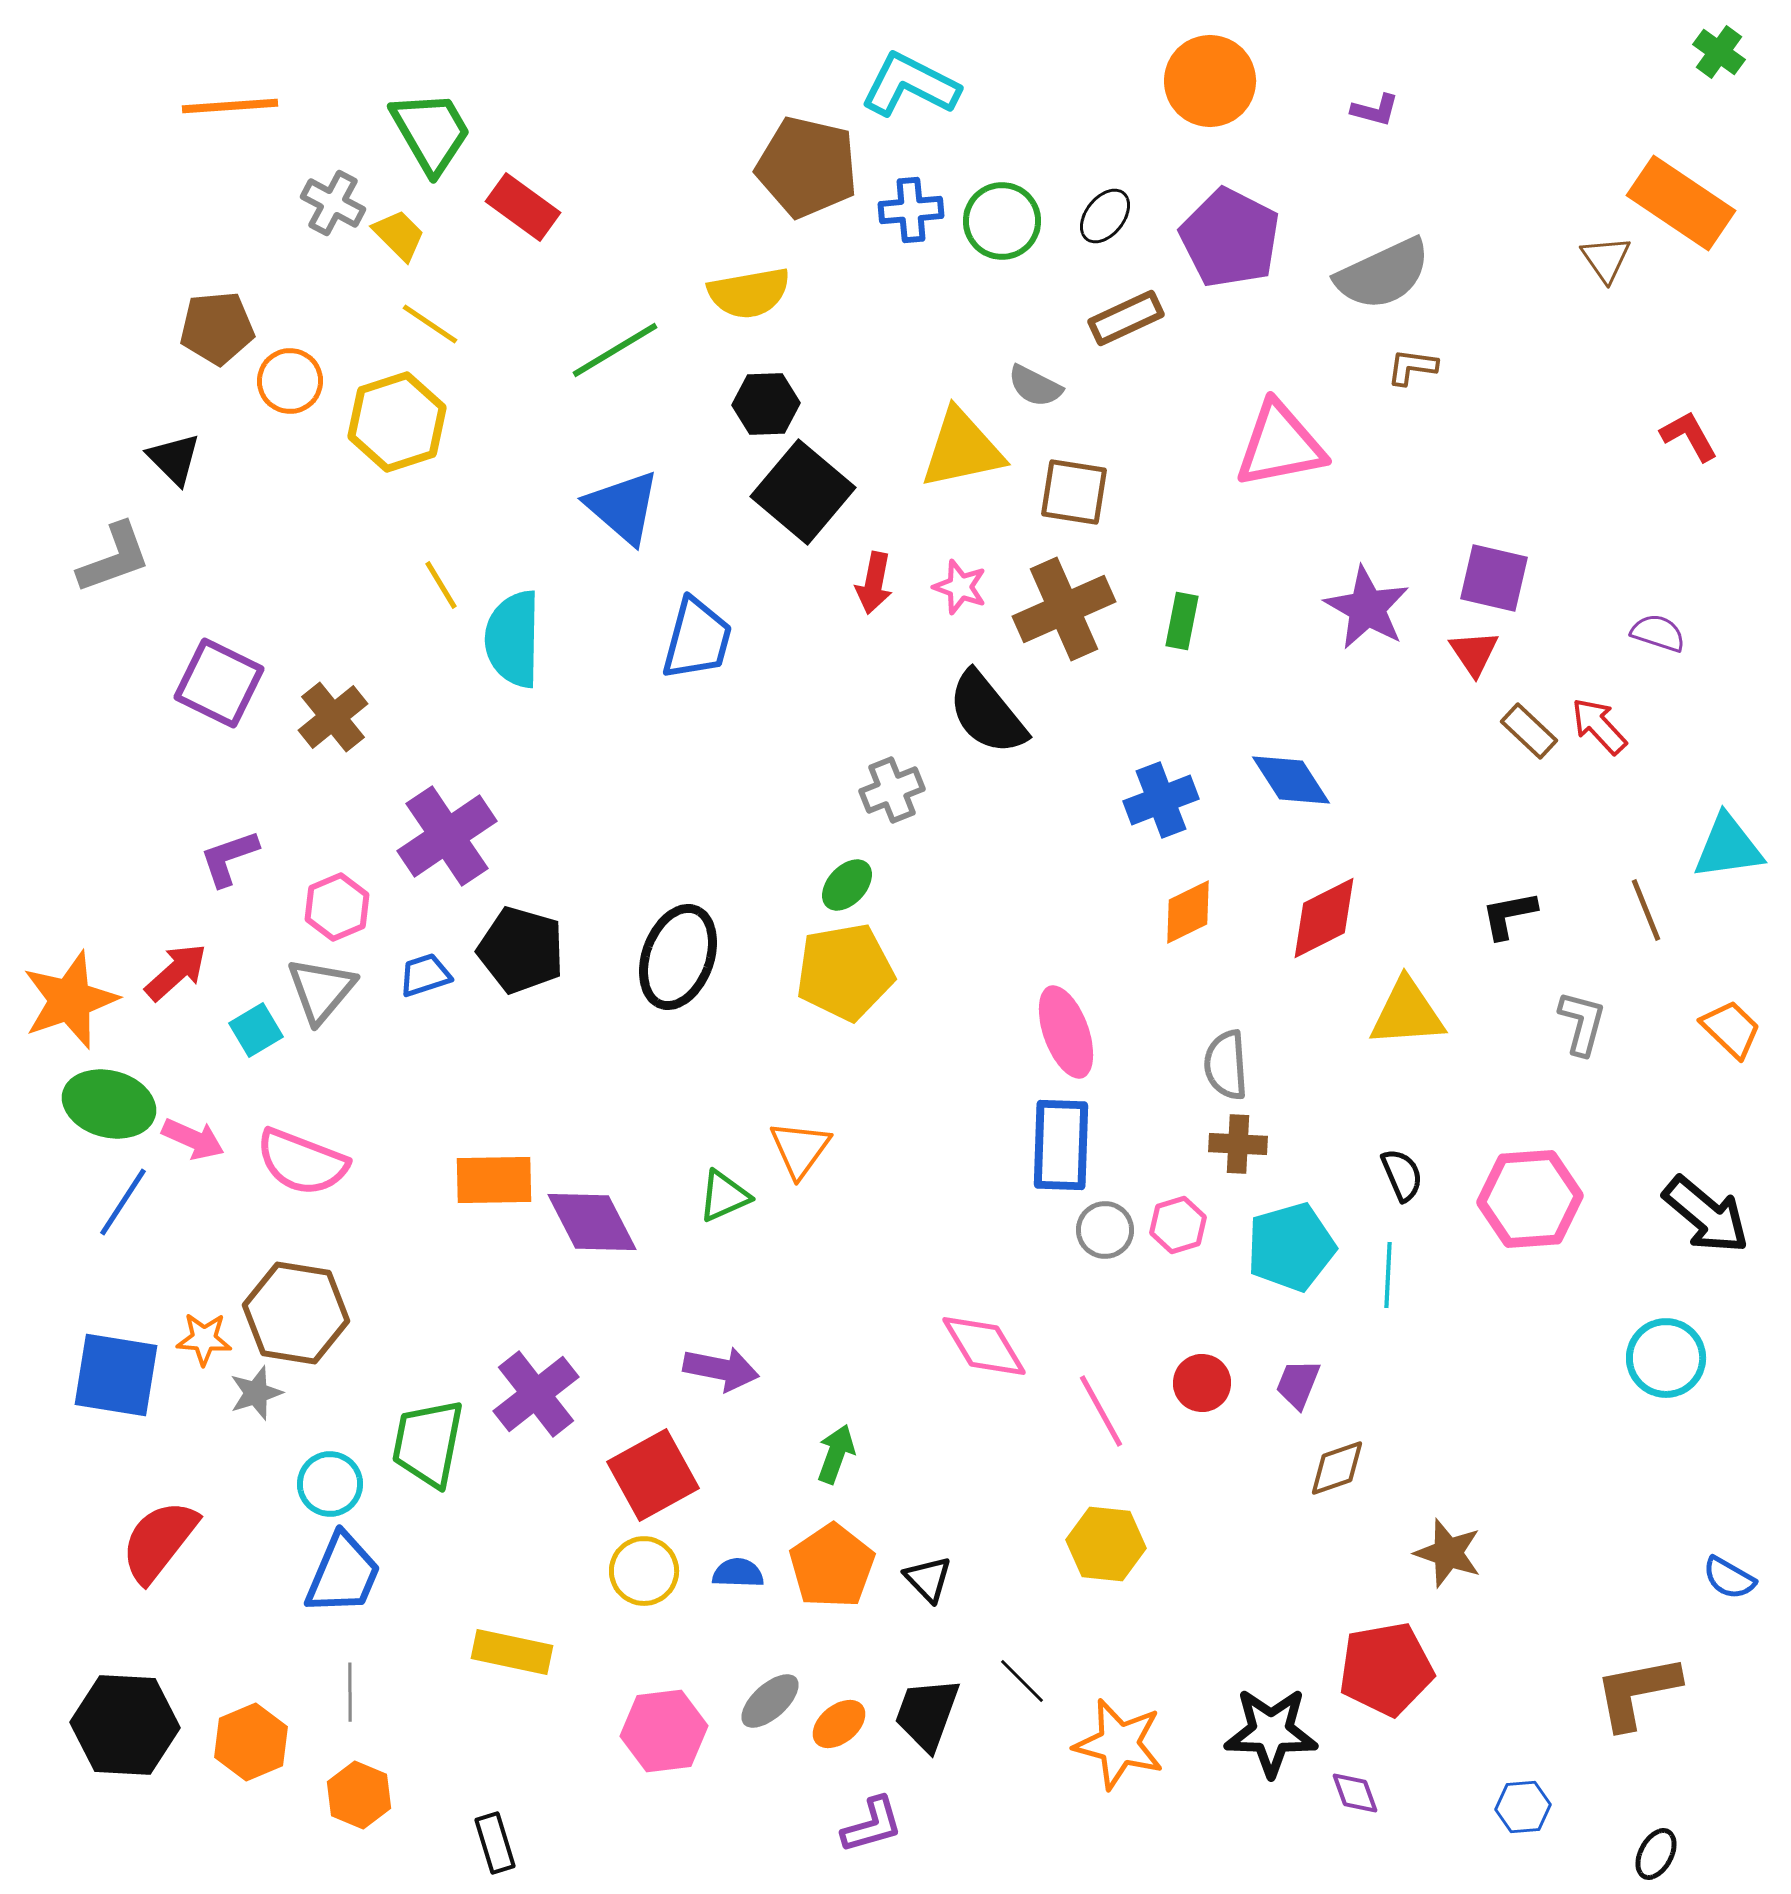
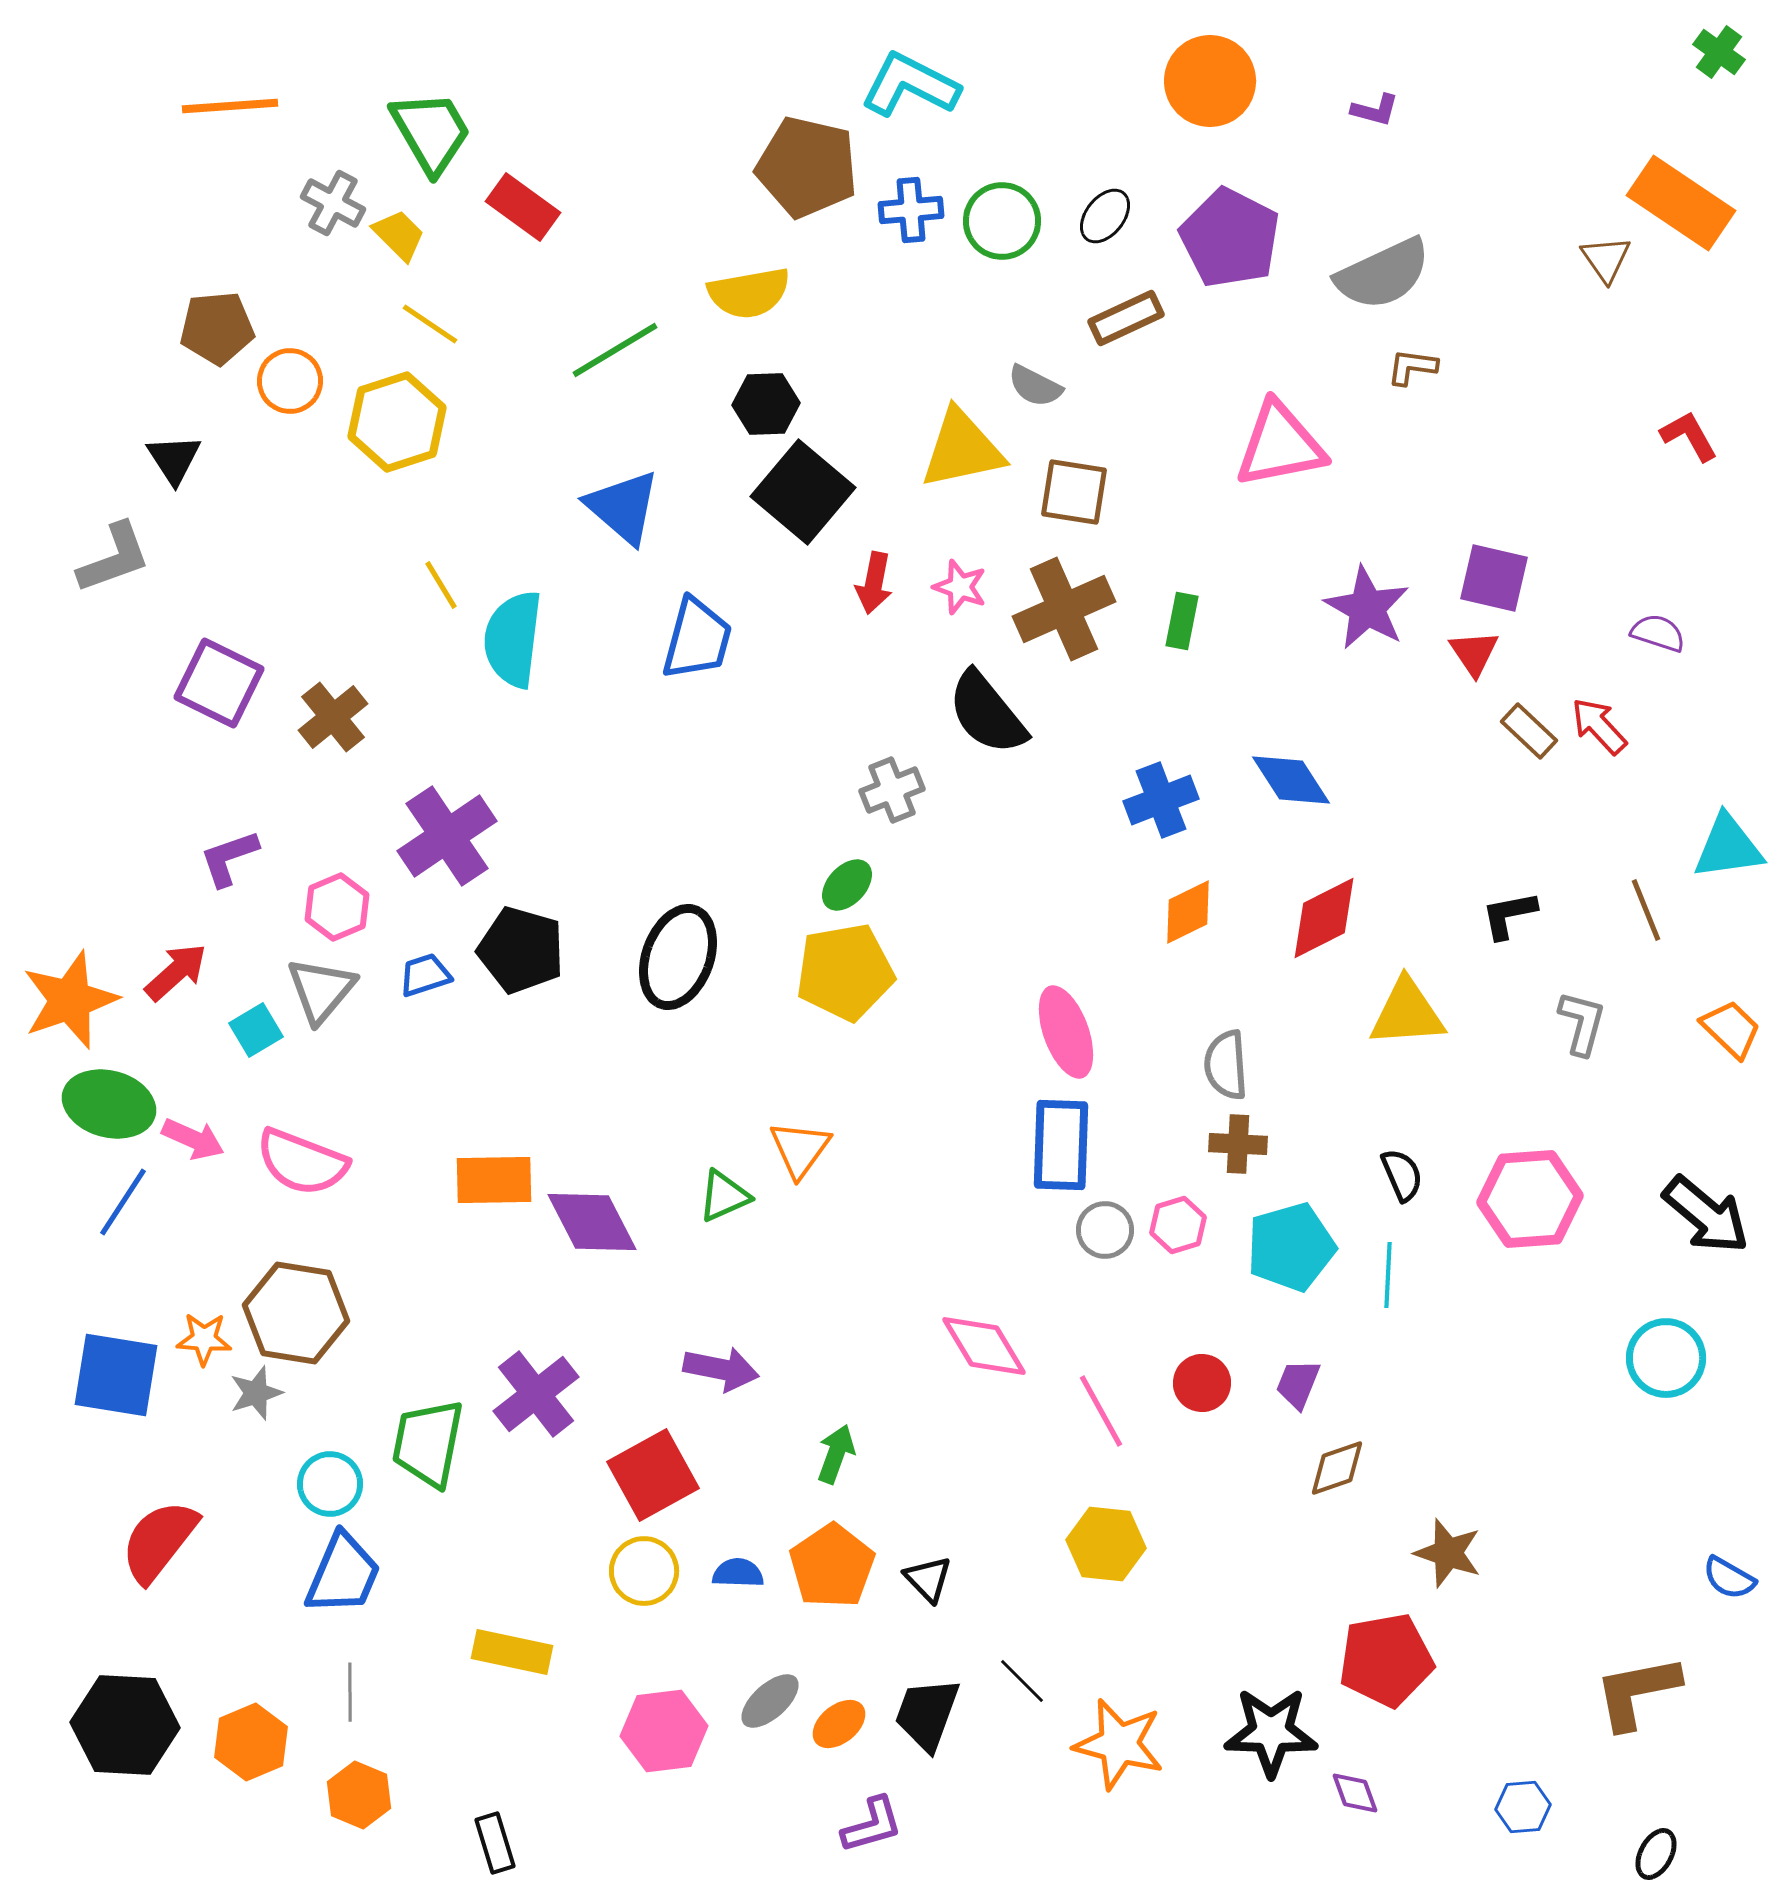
black triangle at (174, 459): rotated 12 degrees clockwise
cyan semicircle at (513, 639): rotated 6 degrees clockwise
red pentagon at (1386, 1669): moved 9 px up
